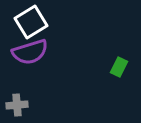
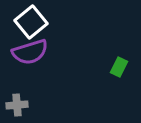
white square: rotated 8 degrees counterclockwise
